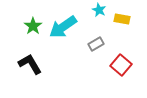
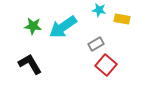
cyan star: rotated 16 degrees counterclockwise
green star: rotated 30 degrees counterclockwise
red square: moved 15 px left
